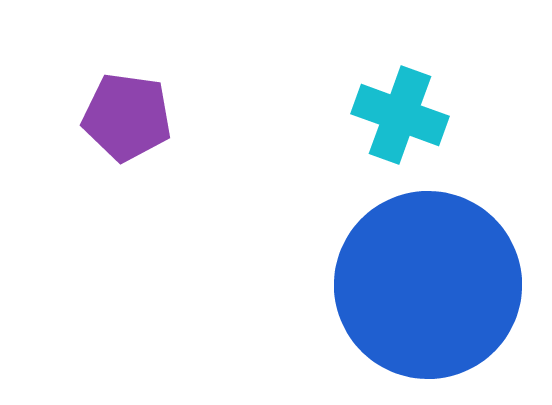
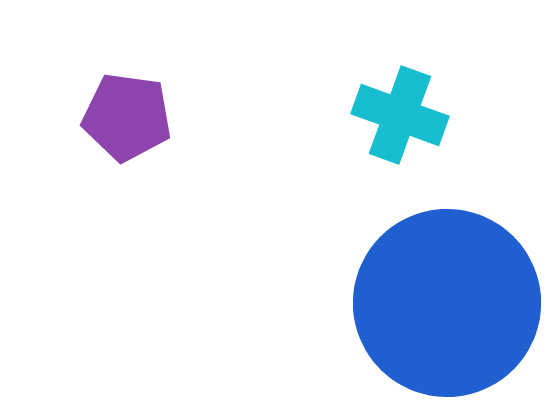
blue circle: moved 19 px right, 18 px down
